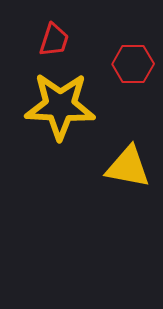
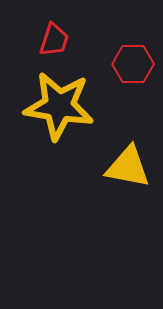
yellow star: moved 1 px left; rotated 6 degrees clockwise
